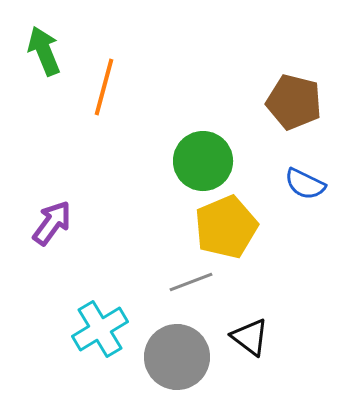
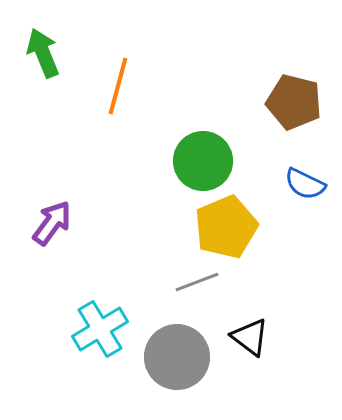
green arrow: moved 1 px left, 2 px down
orange line: moved 14 px right, 1 px up
gray line: moved 6 px right
